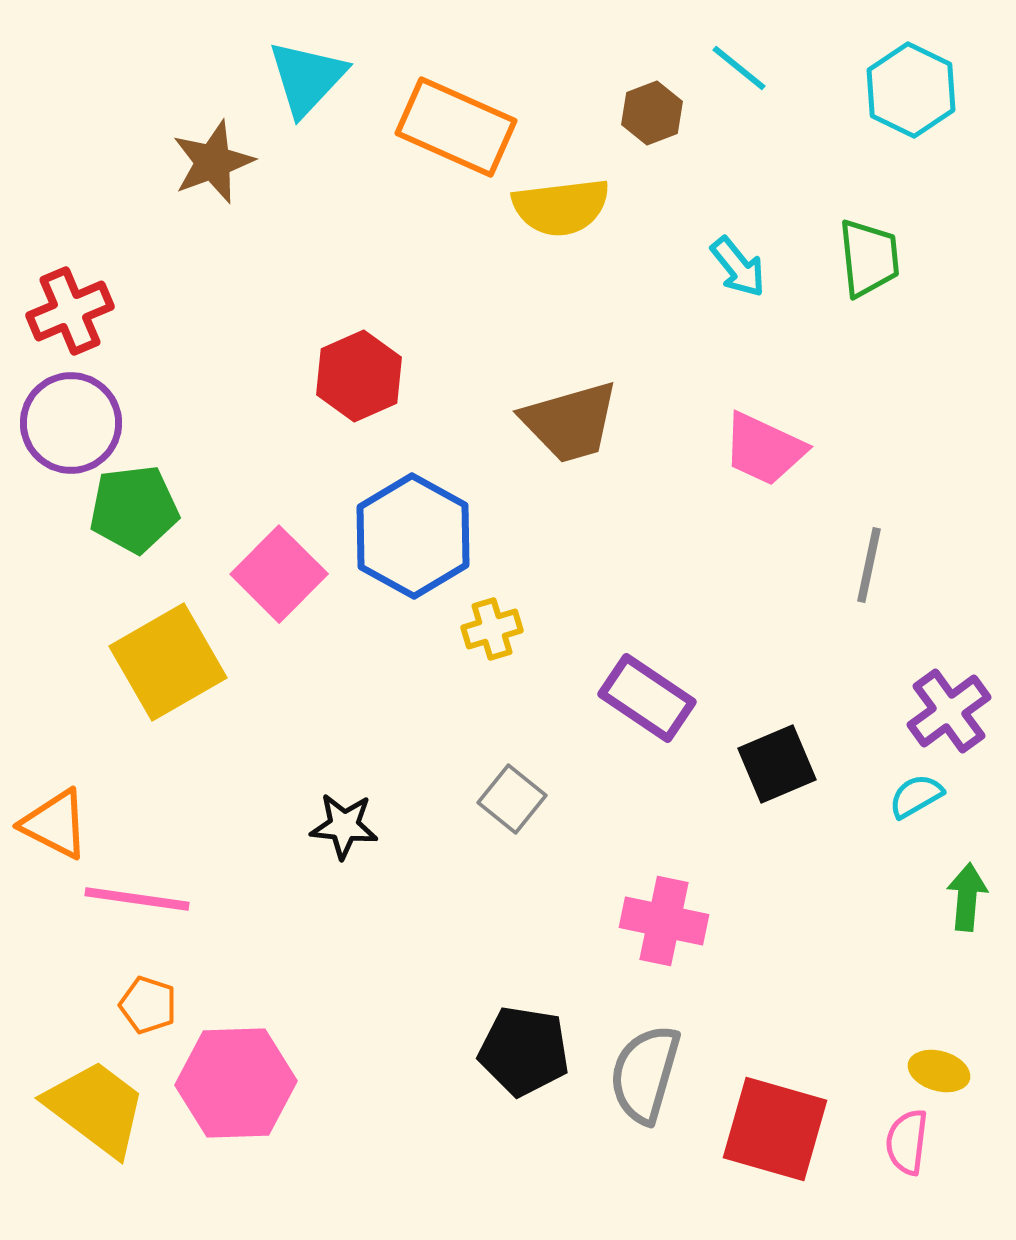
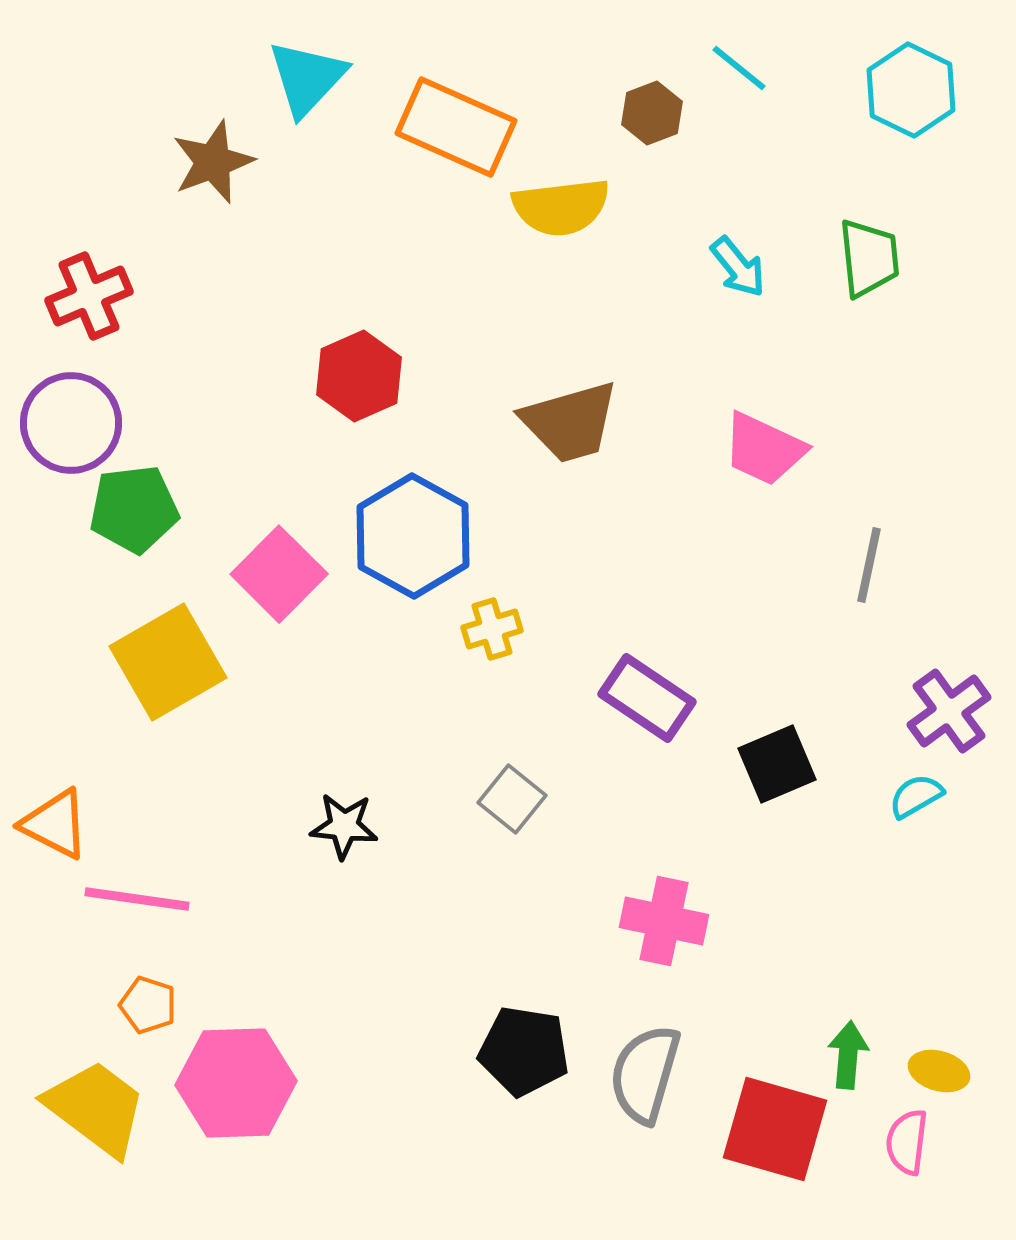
red cross: moved 19 px right, 15 px up
green arrow: moved 119 px left, 158 px down
